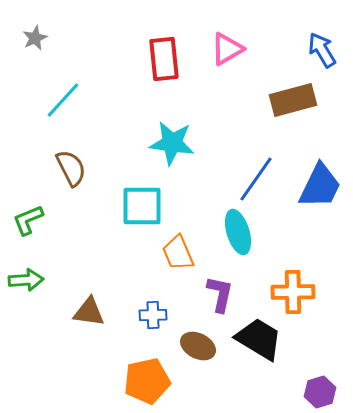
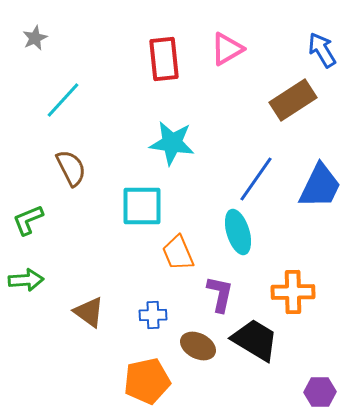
brown rectangle: rotated 18 degrees counterclockwise
brown triangle: rotated 28 degrees clockwise
black trapezoid: moved 4 px left, 1 px down
purple hexagon: rotated 16 degrees clockwise
